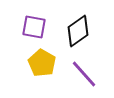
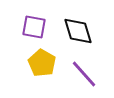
black diamond: rotated 72 degrees counterclockwise
